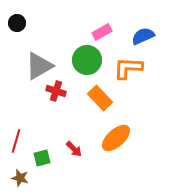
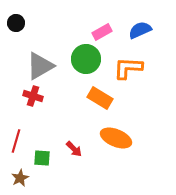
black circle: moved 1 px left
blue semicircle: moved 3 px left, 6 px up
green circle: moved 1 px left, 1 px up
gray triangle: moved 1 px right
red cross: moved 23 px left, 5 px down
orange rectangle: rotated 15 degrees counterclockwise
orange ellipse: rotated 64 degrees clockwise
green square: rotated 18 degrees clockwise
brown star: rotated 30 degrees clockwise
